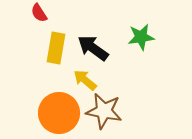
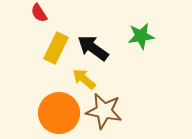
green star: moved 1 px up
yellow rectangle: rotated 16 degrees clockwise
yellow arrow: moved 1 px left, 1 px up
